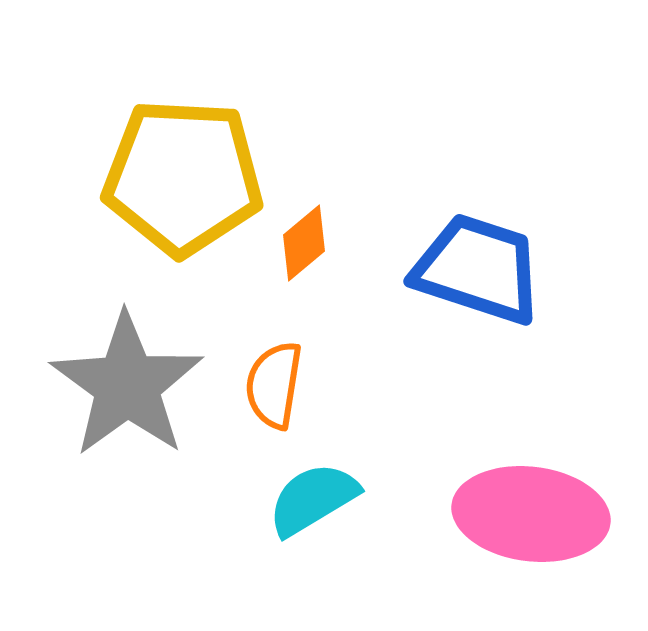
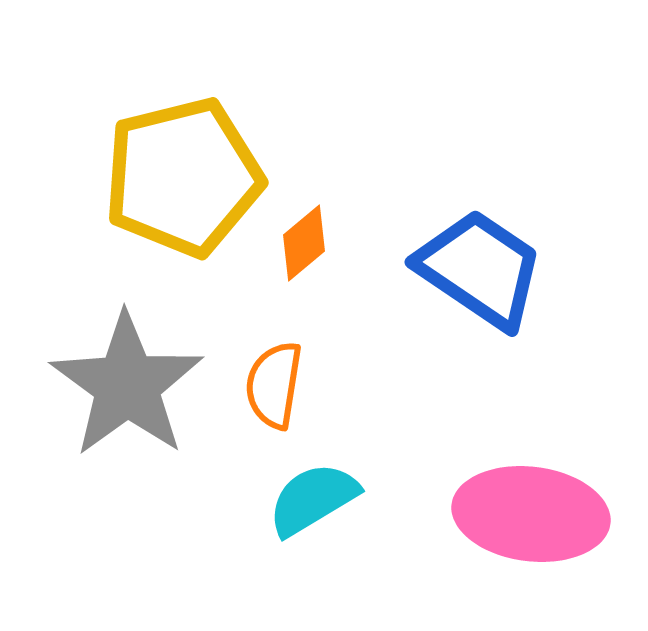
yellow pentagon: rotated 17 degrees counterclockwise
blue trapezoid: moved 2 px right; rotated 16 degrees clockwise
